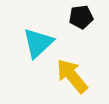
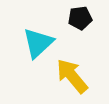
black pentagon: moved 1 px left, 1 px down
